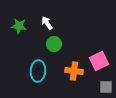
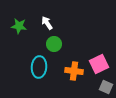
pink square: moved 3 px down
cyan ellipse: moved 1 px right, 4 px up
gray square: rotated 24 degrees clockwise
